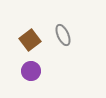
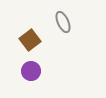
gray ellipse: moved 13 px up
